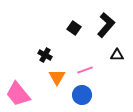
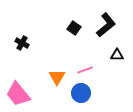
black L-shape: rotated 10 degrees clockwise
black cross: moved 23 px left, 12 px up
blue circle: moved 1 px left, 2 px up
